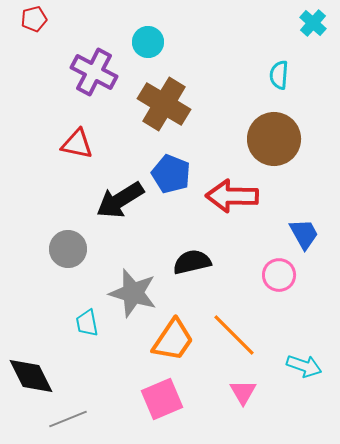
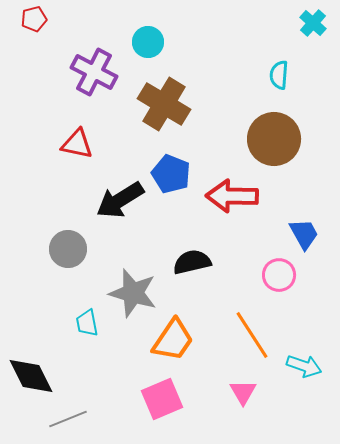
orange line: moved 18 px right; rotated 12 degrees clockwise
